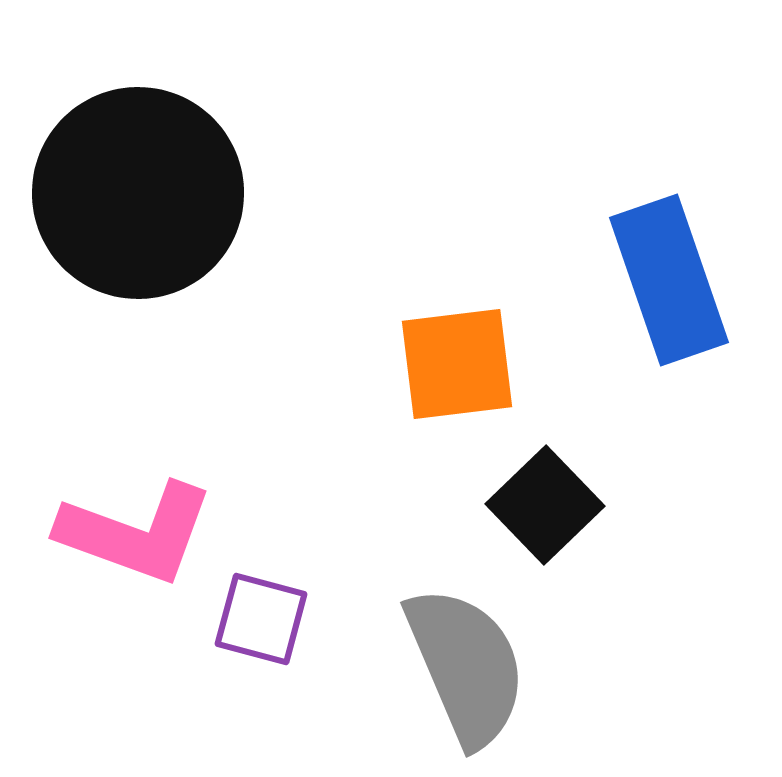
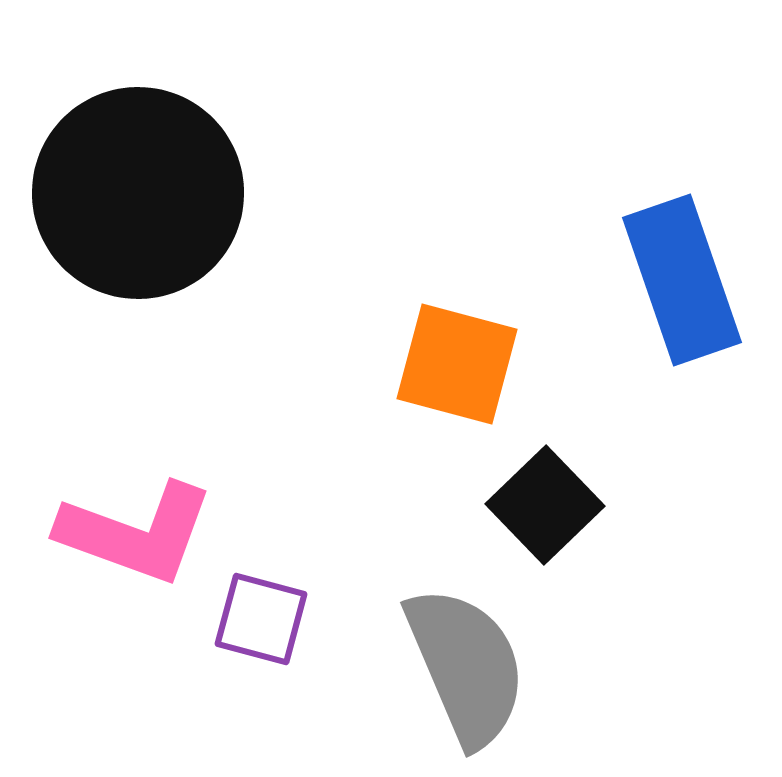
blue rectangle: moved 13 px right
orange square: rotated 22 degrees clockwise
